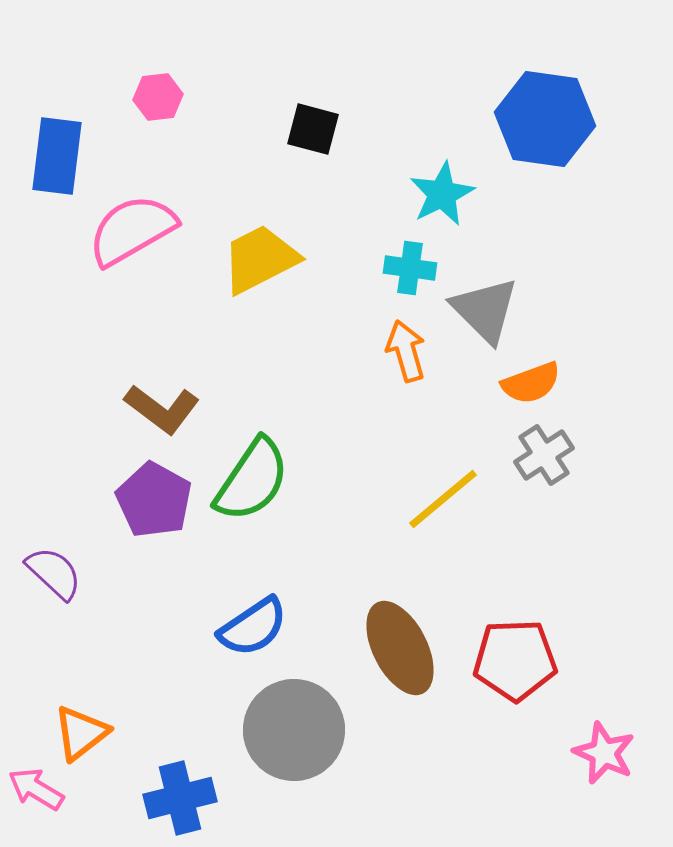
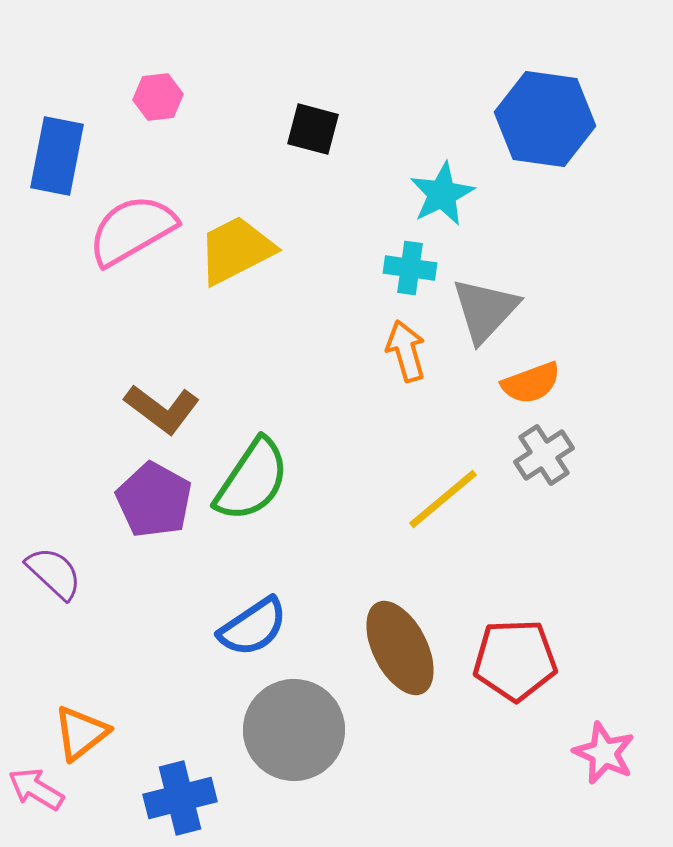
blue rectangle: rotated 4 degrees clockwise
yellow trapezoid: moved 24 px left, 9 px up
gray triangle: rotated 28 degrees clockwise
